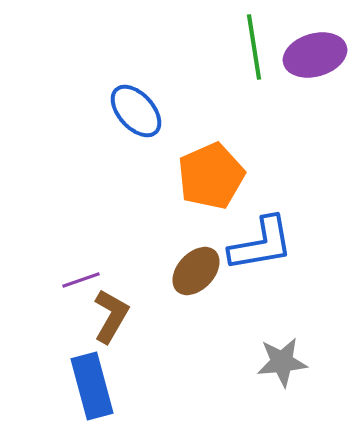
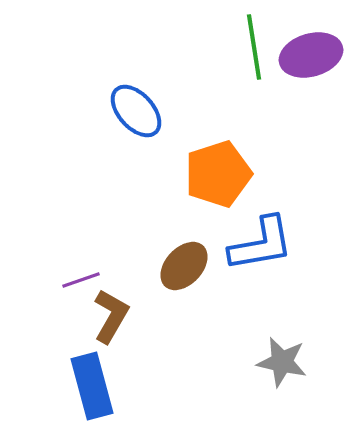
purple ellipse: moved 4 px left
orange pentagon: moved 7 px right, 2 px up; rotated 6 degrees clockwise
brown ellipse: moved 12 px left, 5 px up
gray star: rotated 18 degrees clockwise
